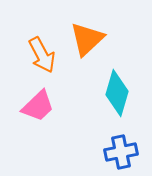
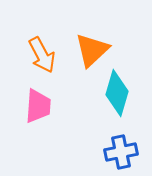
orange triangle: moved 5 px right, 11 px down
pink trapezoid: rotated 42 degrees counterclockwise
